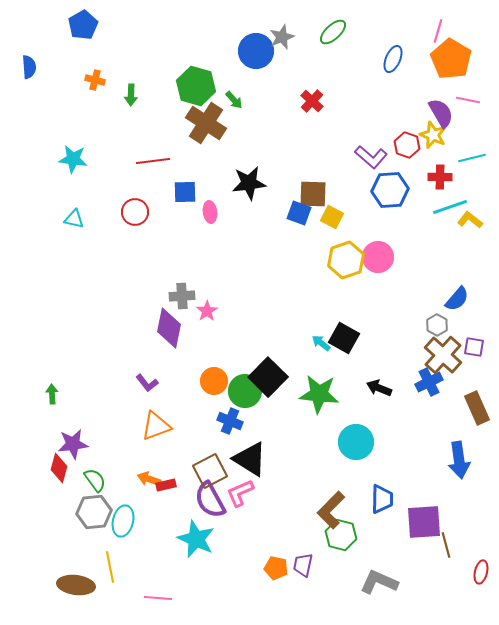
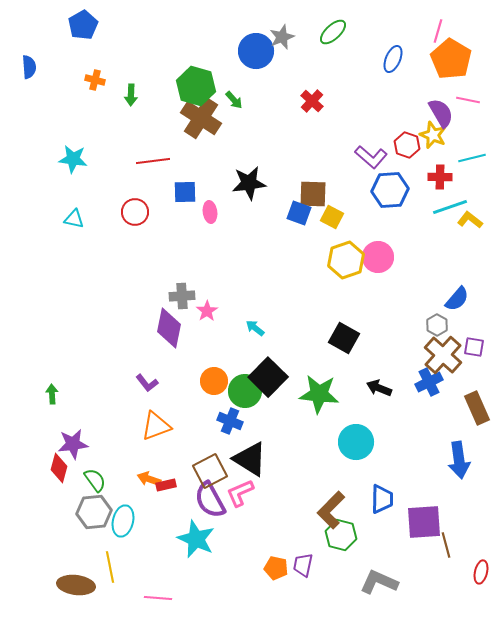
brown cross at (206, 123): moved 5 px left, 5 px up
cyan arrow at (321, 343): moved 66 px left, 15 px up
